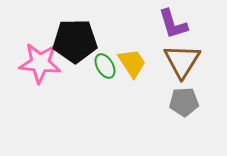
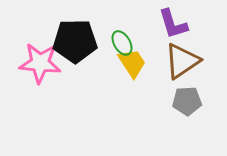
brown triangle: rotated 24 degrees clockwise
green ellipse: moved 17 px right, 23 px up
gray pentagon: moved 3 px right, 1 px up
